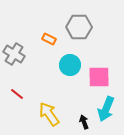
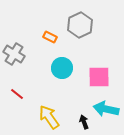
gray hexagon: moved 1 px right, 2 px up; rotated 25 degrees counterclockwise
orange rectangle: moved 1 px right, 2 px up
cyan circle: moved 8 px left, 3 px down
cyan arrow: rotated 80 degrees clockwise
yellow arrow: moved 3 px down
